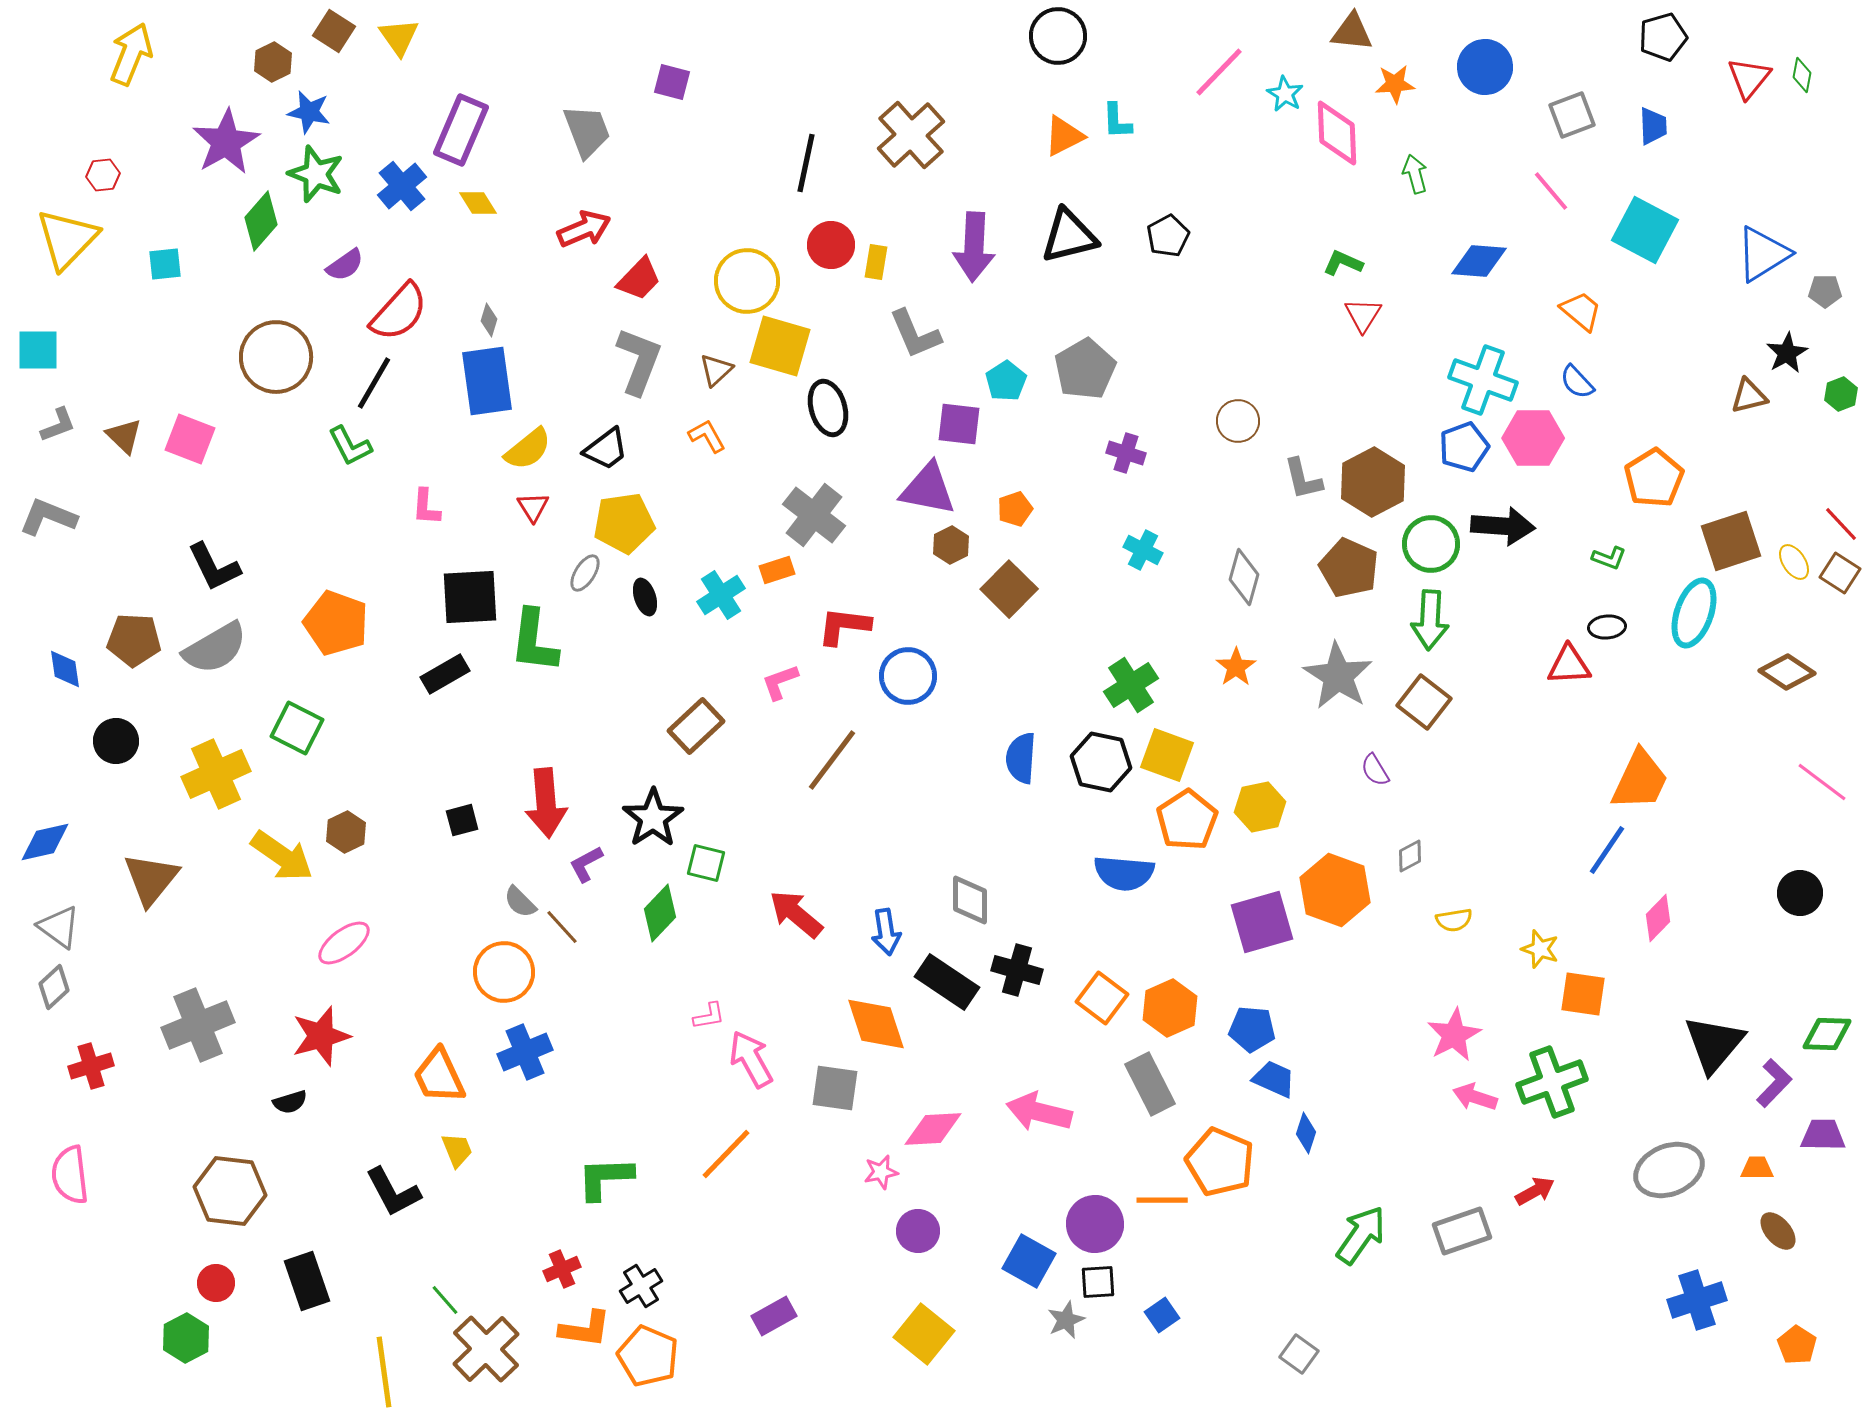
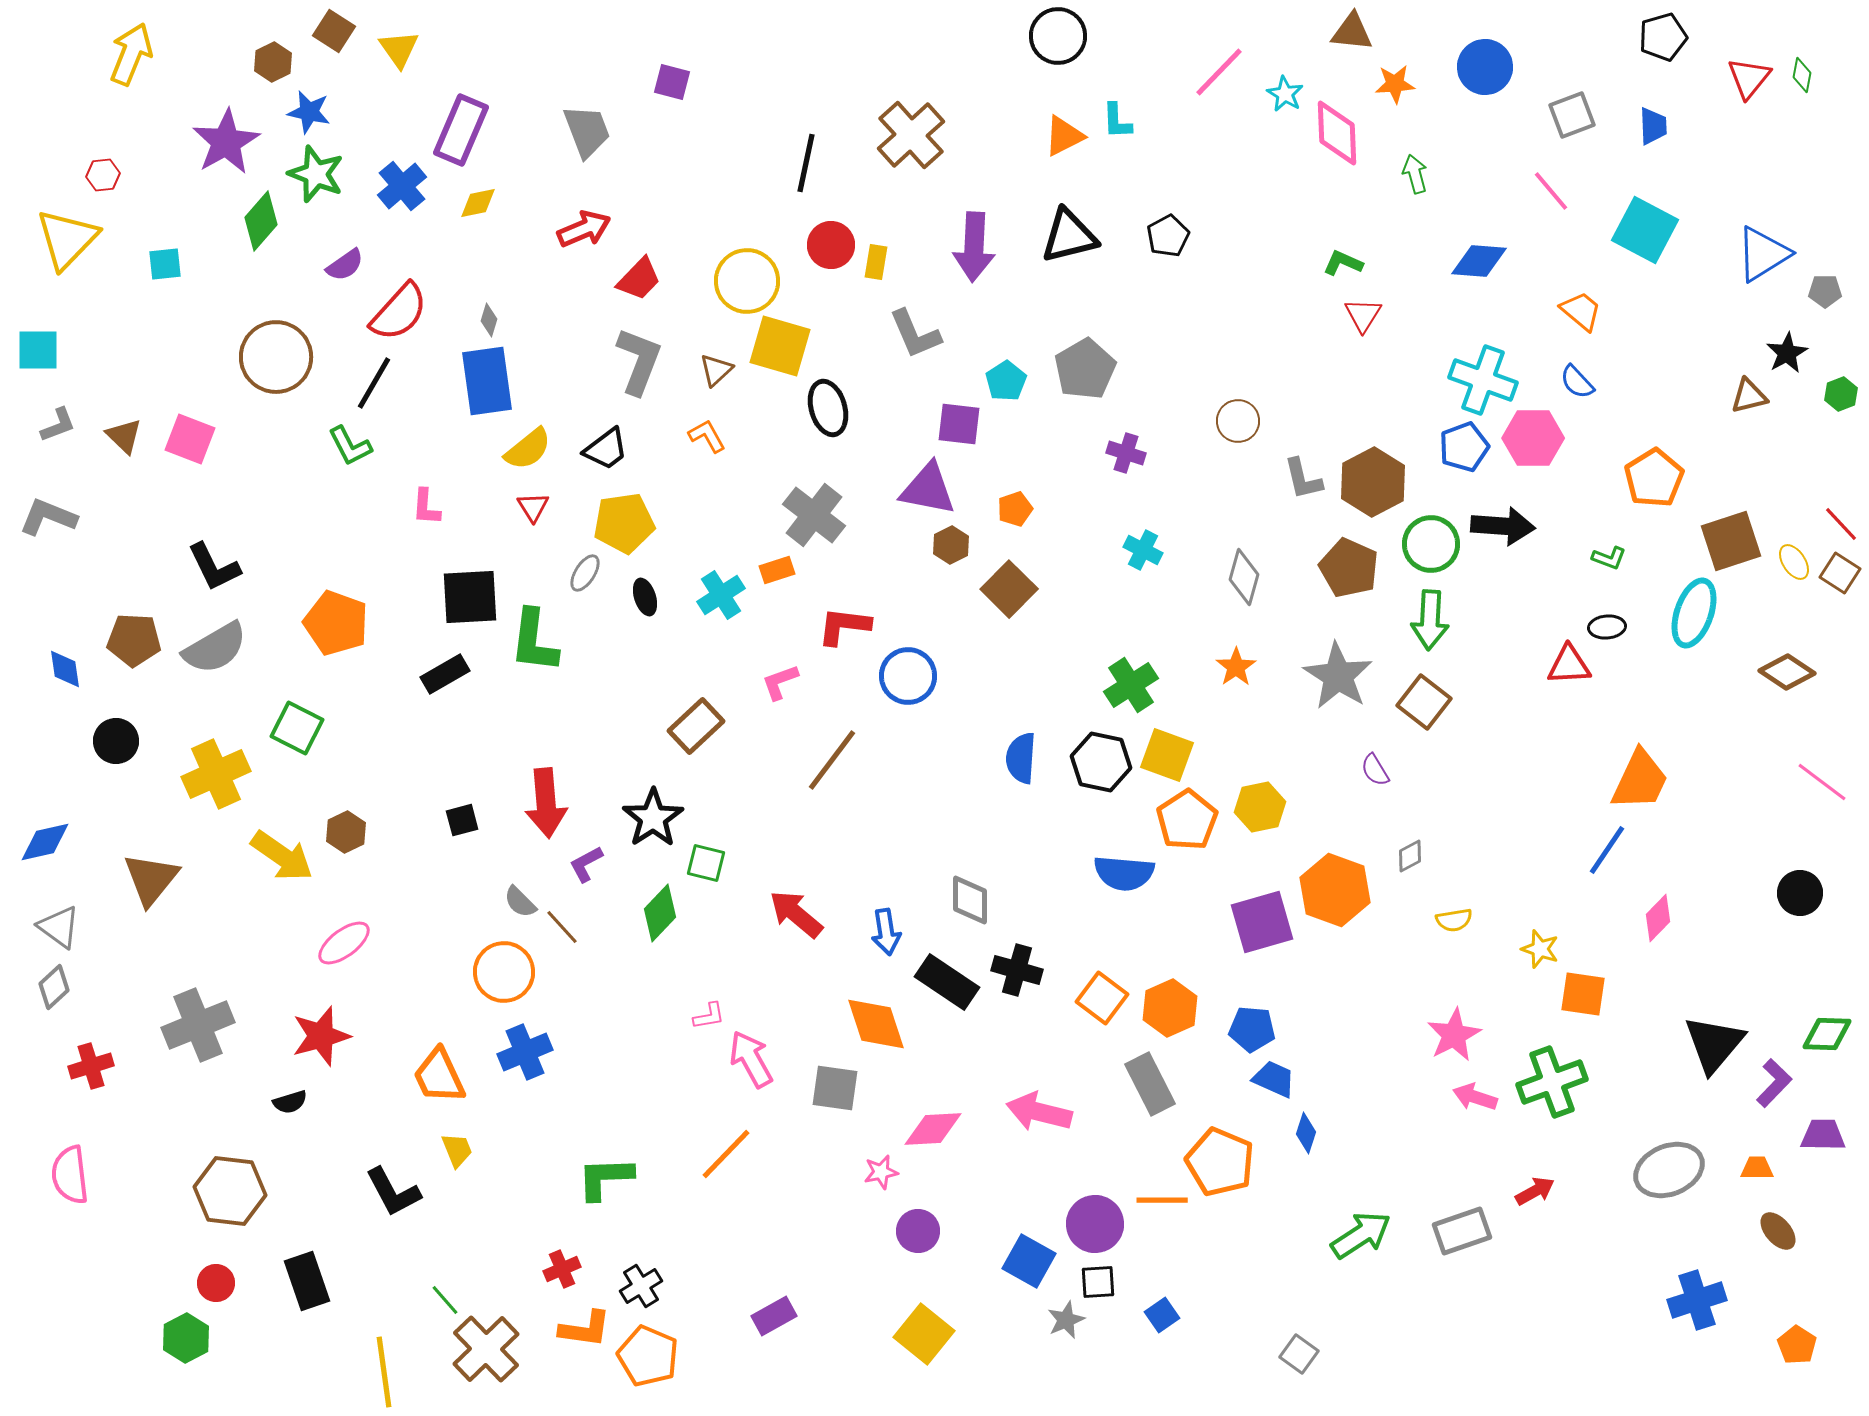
yellow triangle at (399, 37): moved 12 px down
yellow diamond at (478, 203): rotated 69 degrees counterclockwise
green arrow at (1361, 1235): rotated 22 degrees clockwise
